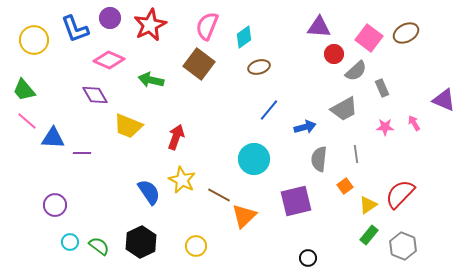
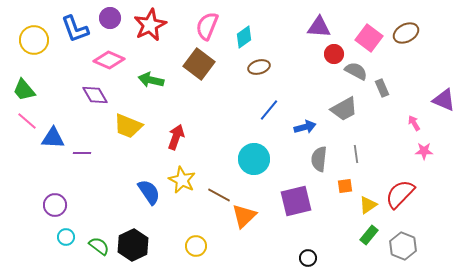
gray semicircle at (356, 71): rotated 110 degrees counterclockwise
pink star at (385, 127): moved 39 px right, 24 px down
orange square at (345, 186): rotated 28 degrees clockwise
cyan circle at (70, 242): moved 4 px left, 5 px up
black hexagon at (141, 242): moved 8 px left, 3 px down
